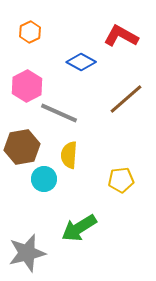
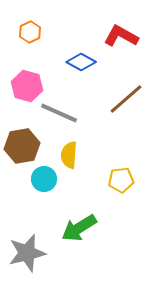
pink hexagon: rotated 16 degrees counterclockwise
brown hexagon: moved 1 px up
